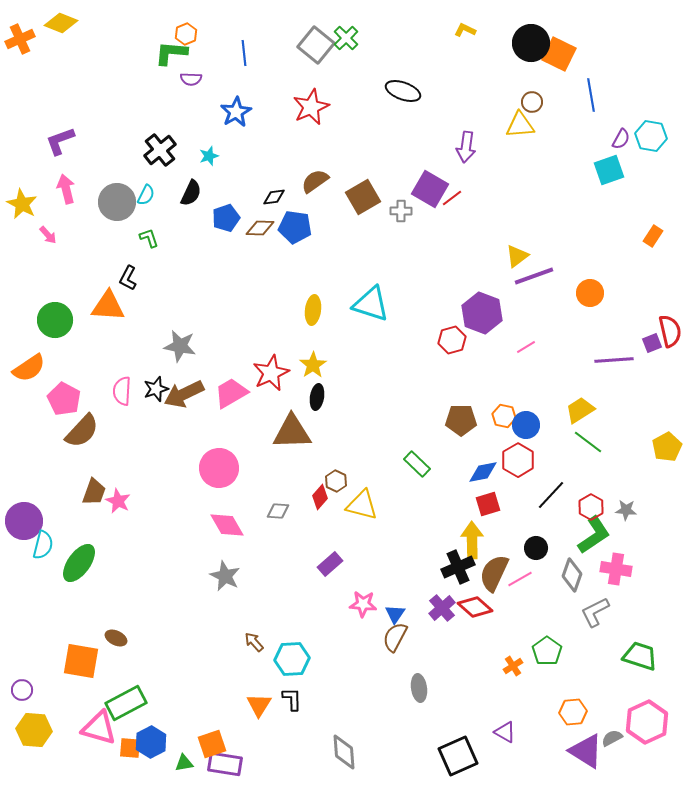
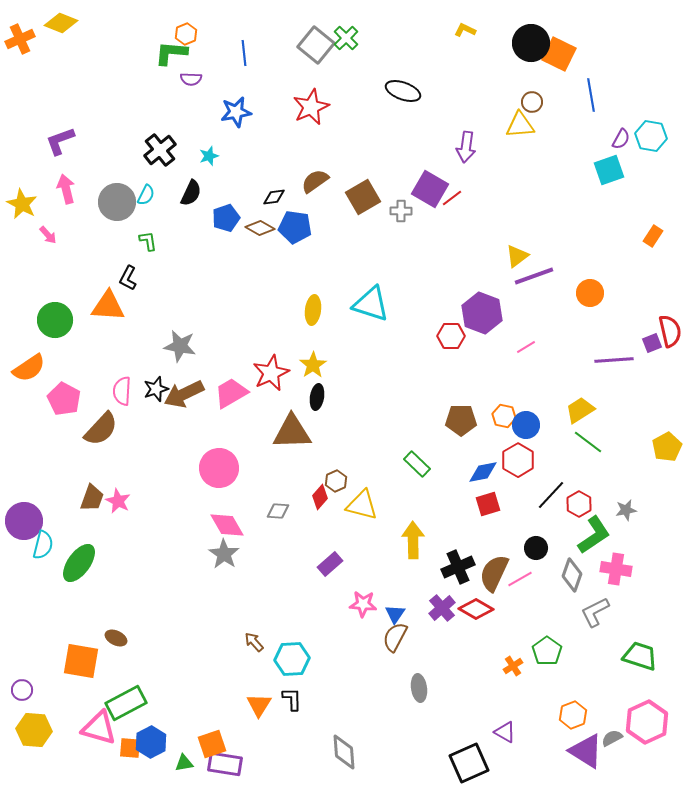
blue star at (236, 112): rotated 20 degrees clockwise
brown diamond at (260, 228): rotated 28 degrees clockwise
green L-shape at (149, 238): moved 1 px left, 3 px down; rotated 10 degrees clockwise
red hexagon at (452, 340): moved 1 px left, 4 px up; rotated 16 degrees clockwise
brown semicircle at (82, 431): moved 19 px right, 2 px up
brown hexagon at (336, 481): rotated 10 degrees clockwise
brown trapezoid at (94, 492): moved 2 px left, 6 px down
red hexagon at (591, 507): moved 12 px left, 3 px up
gray star at (626, 510): rotated 15 degrees counterclockwise
yellow arrow at (472, 540): moved 59 px left
gray star at (225, 576): moved 1 px left, 22 px up; rotated 8 degrees clockwise
red diamond at (475, 607): moved 1 px right, 2 px down; rotated 12 degrees counterclockwise
orange hexagon at (573, 712): moved 3 px down; rotated 16 degrees counterclockwise
black square at (458, 756): moved 11 px right, 7 px down
